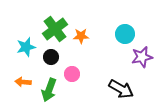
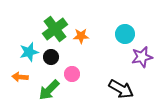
cyan star: moved 3 px right, 5 px down
orange arrow: moved 3 px left, 5 px up
green arrow: rotated 25 degrees clockwise
